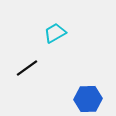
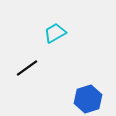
blue hexagon: rotated 16 degrees counterclockwise
